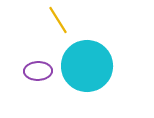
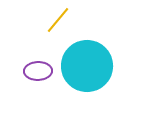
yellow line: rotated 72 degrees clockwise
